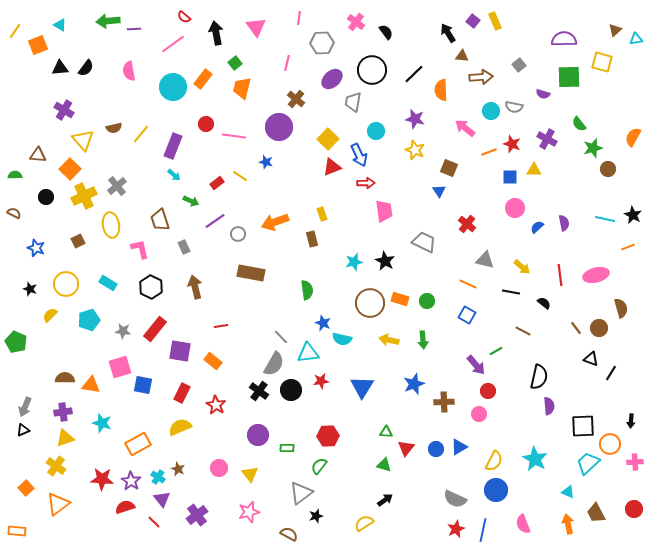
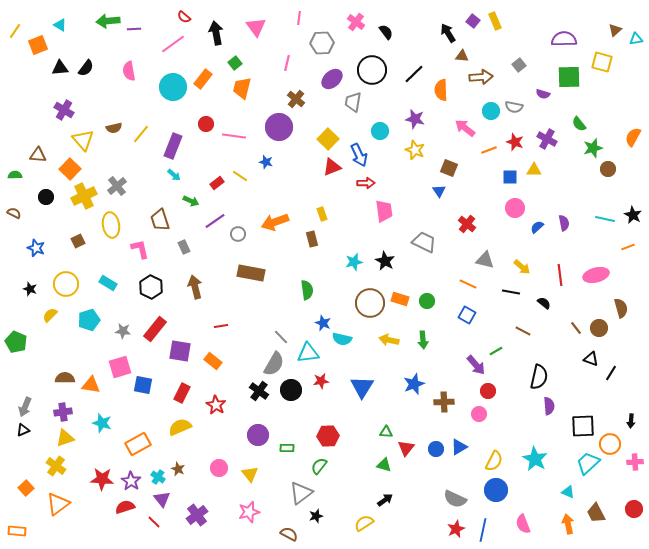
cyan circle at (376, 131): moved 4 px right
red star at (512, 144): moved 3 px right, 2 px up
orange line at (489, 152): moved 2 px up
